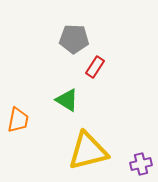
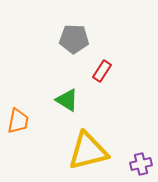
red rectangle: moved 7 px right, 4 px down
orange trapezoid: moved 1 px down
